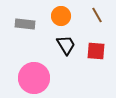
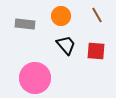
black trapezoid: rotated 10 degrees counterclockwise
pink circle: moved 1 px right
